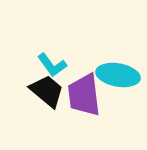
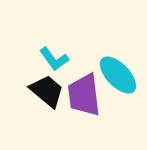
cyan L-shape: moved 2 px right, 6 px up
cyan ellipse: rotated 36 degrees clockwise
